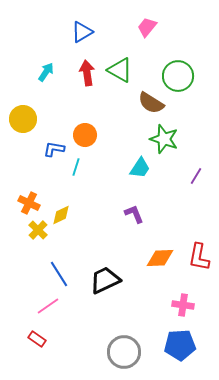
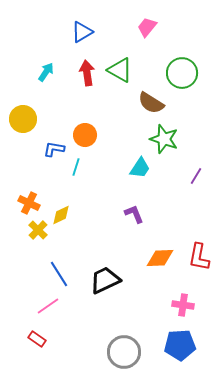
green circle: moved 4 px right, 3 px up
